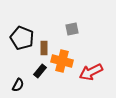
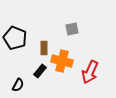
black pentagon: moved 7 px left
red arrow: moved 1 px left; rotated 40 degrees counterclockwise
